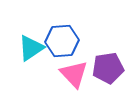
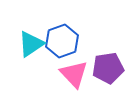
blue hexagon: rotated 16 degrees counterclockwise
cyan triangle: moved 4 px up
